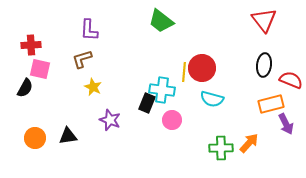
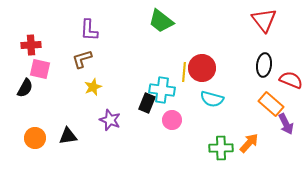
yellow star: rotated 24 degrees clockwise
orange rectangle: rotated 55 degrees clockwise
